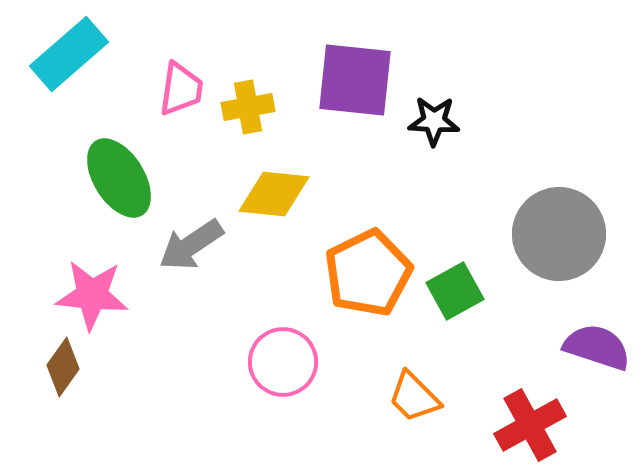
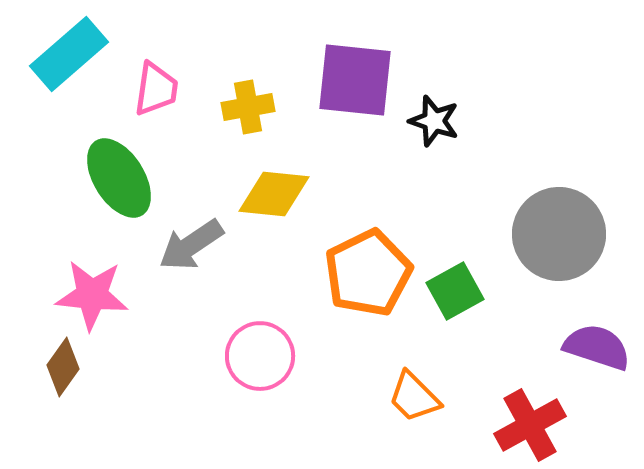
pink trapezoid: moved 25 px left
black star: rotated 15 degrees clockwise
pink circle: moved 23 px left, 6 px up
